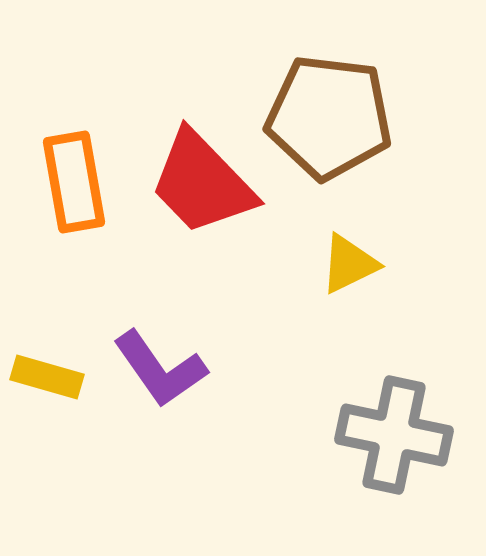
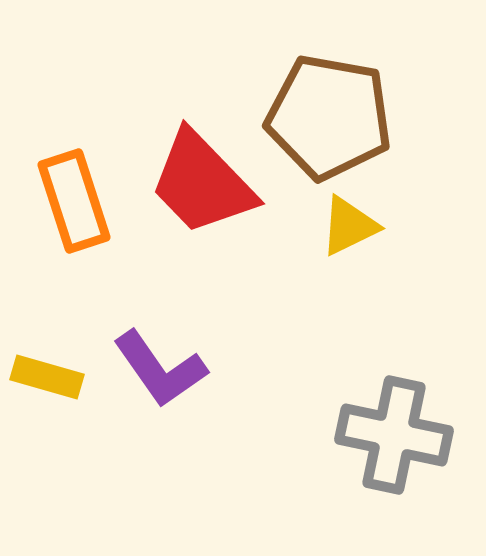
brown pentagon: rotated 3 degrees clockwise
orange rectangle: moved 19 px down; rotated 8 degrees counterclockwise
yellow triangle: moved 38 px up
